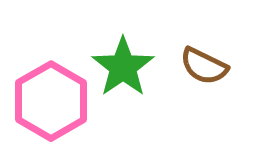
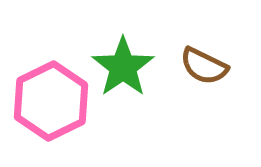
pink hexagon: rotated 4 degrees clockwise
